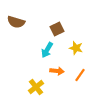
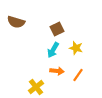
cyan arrow: moved 6 px right
orange line: moved 2 px left
